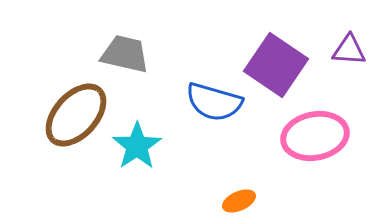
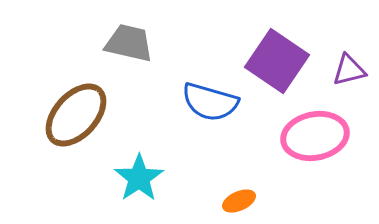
purple triangle: moved 20 px down; rotated 18 degrees counterclockwise
gray trapezoid: moved 4 px right, 11 px up
purple square: moved 1 px right, 4 px up
blue semicircle: moved 4 px left
cyan star: moved 2 px right, 32 px down
